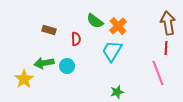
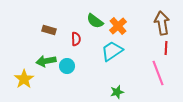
brown arrow: moved 6 px left
cyan trapezoid: rotated 25 degrees clockwise
green arrow: moved 2 px right, 2 px up
